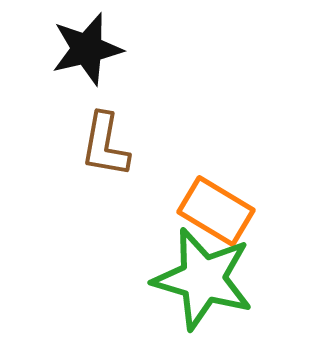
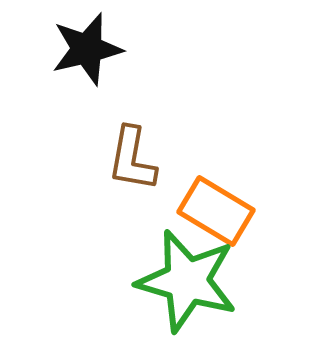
brown L-shape: moved 27 px right, 14 px down
green star: moved 16 px left, 2 px down
